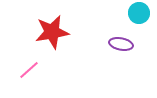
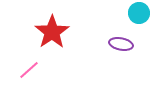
red star: rotated 24 degrees counterclockwise
